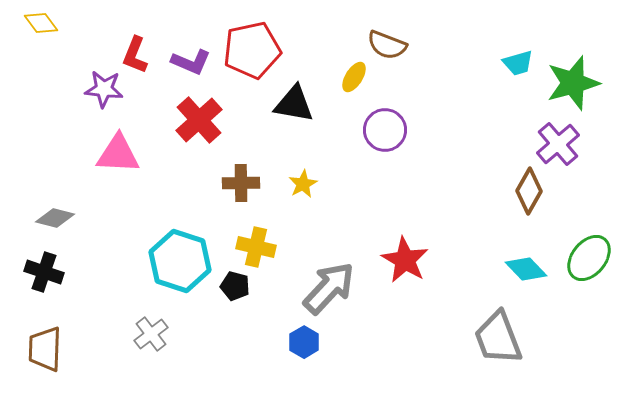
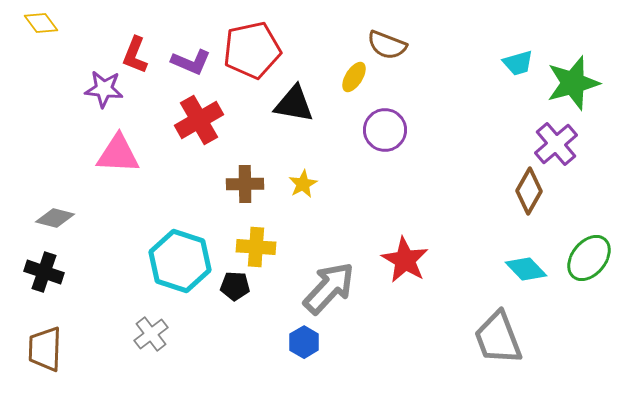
red cross: rotated 12 degrees clockwise
purple cross: moved 2 px left
brown cross: moved 4 px right, 1 px down
yellow cross: rotated 9 degrees counterclockwise
black pentagon: rotated 12 degrees counterclockwise
